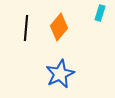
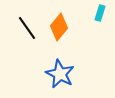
black line: moved 1 px right; rotated 40 degrees counterclockwise
blue star: rotated 20 degrees counterclockwise
